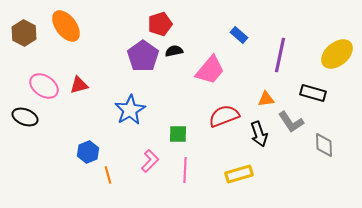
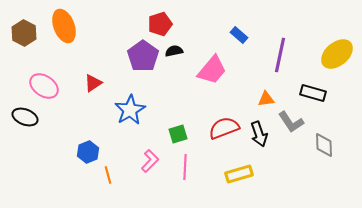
orange ellipse: moved 2 px left; rotated 16 degrees clockwise
pink trapezoid: moved 2 px right
red triangle: moved 14 px right, 2 px up; rotated 18 degrees counterclockwise
red semicircle: moved 12 px down
green square: rotated 18 degrees counterclockwise
pink line: moved 3 px up
